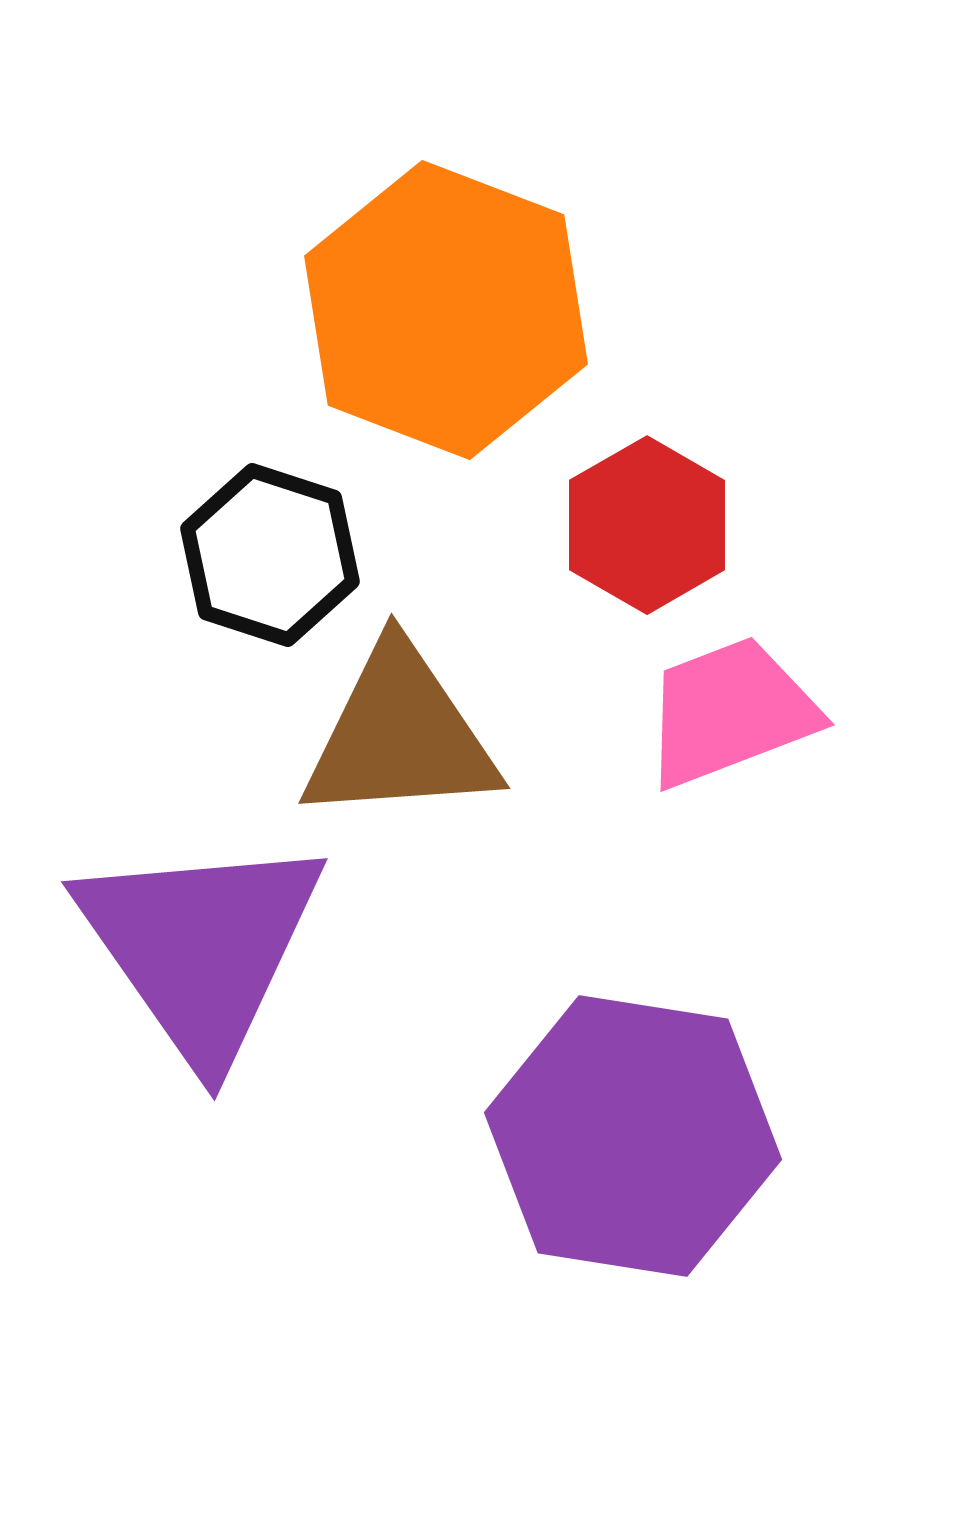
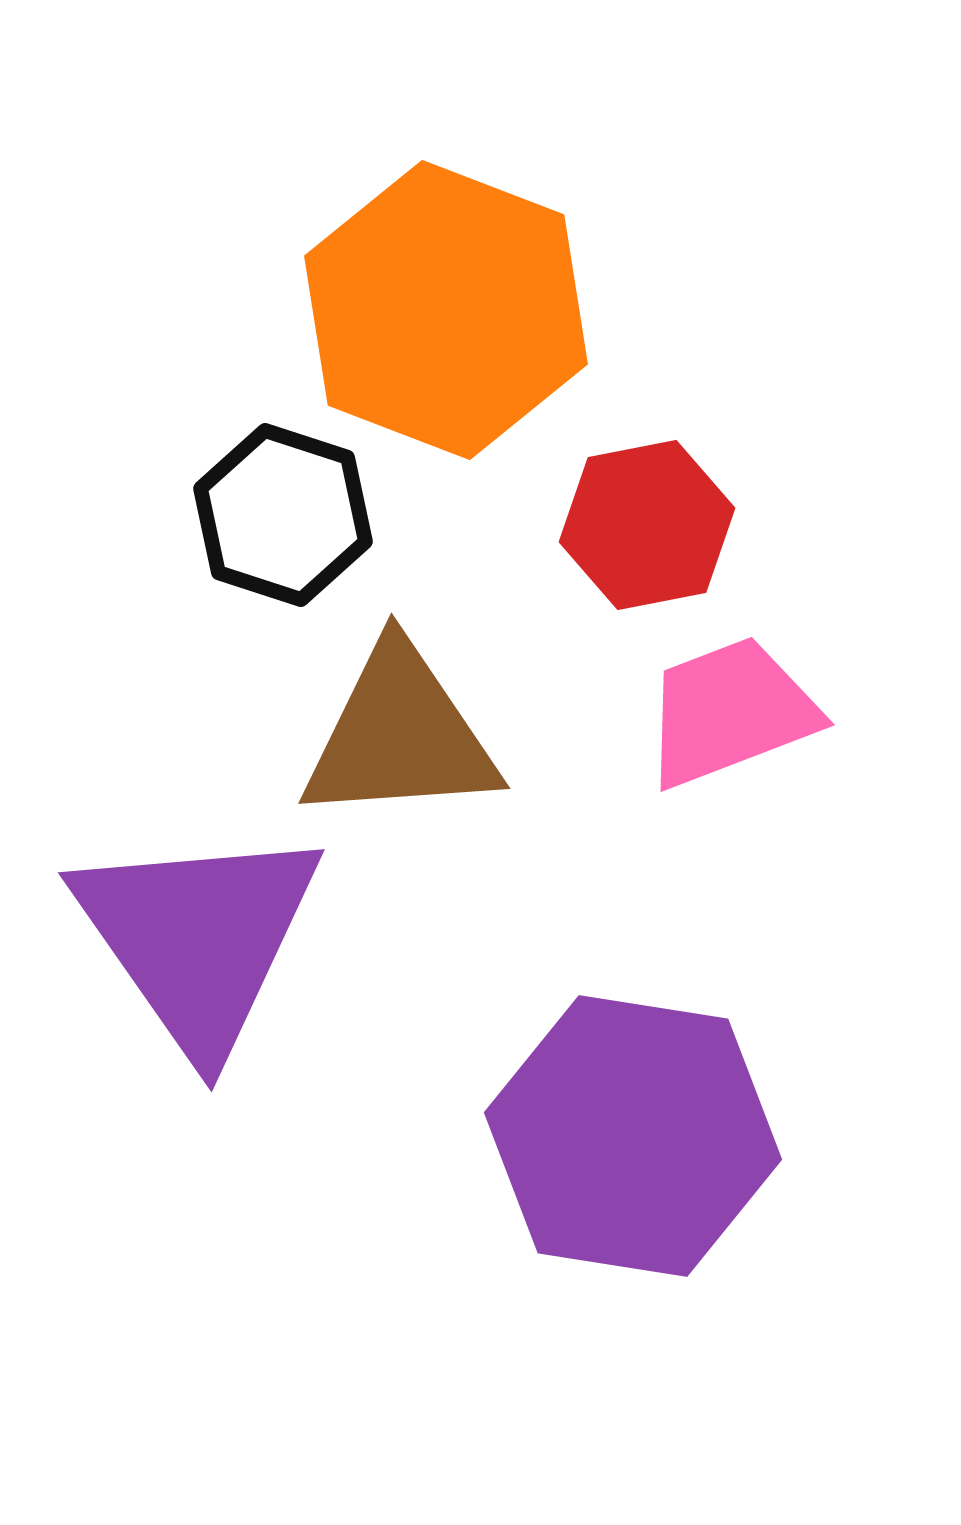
red hexagon: rotated 19 degrees clockwise
black hexagon: moved 13 px right, 40 px up
purple triangle: moved 3 px left, 9 px up
